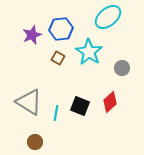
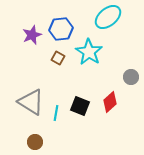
gray circle: moved 9 px right, 9 px down
gray triangle: moved 2 px right
